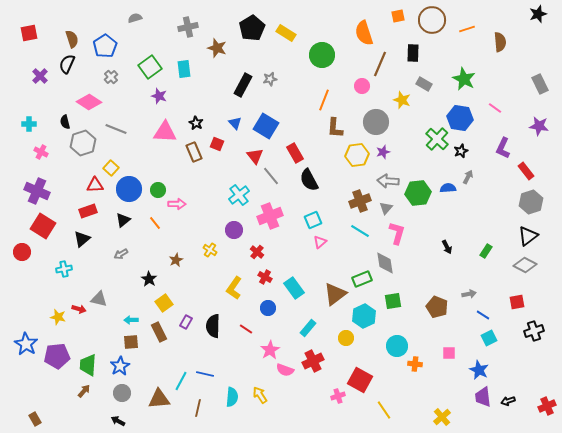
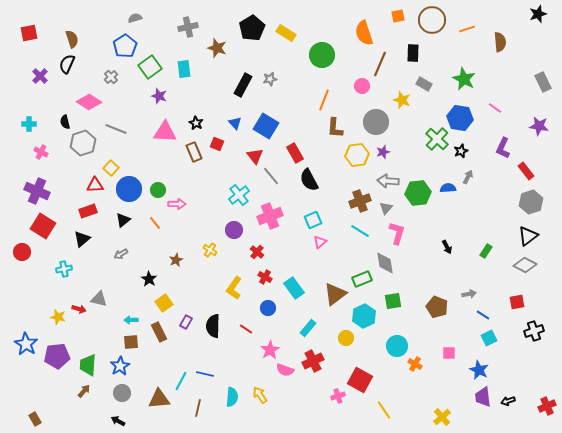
blue pentagon at (105, 46): moved 20 px right
gray rectangle at (540, 84): moved 3 px right, 2 px up
orange cross at (415, 364): rotated 24 degrees clockwise
